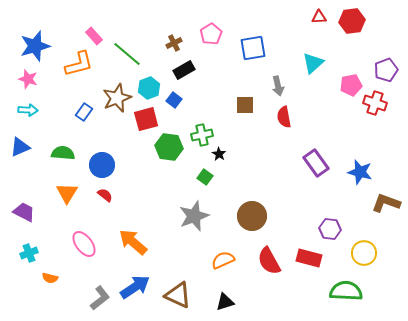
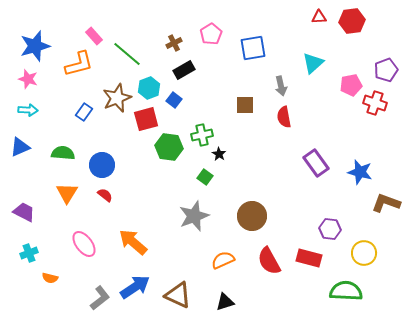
gray arrow at (278, 86): moved 3 px right
